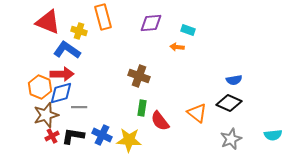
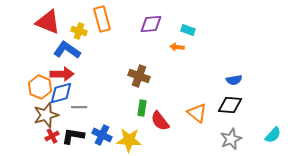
orange rectangle: moved 1 px left, 2 px down
purple diamond: moved 1 px down
black diamond: moved 1 px right, 2 px down; rotated 20 degrees counterclockwise
cyan semicircle: rotated 42 degrees counterclockwise
